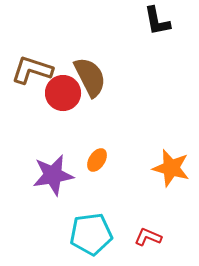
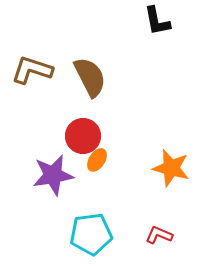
red circle: moved 20 px right, 43 px down
red L-shape: moved 11 px right, 2 px up
